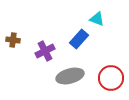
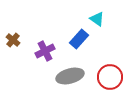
cyan triangle: rotated 14 degrees clockwise
brown cross: rotated 32 degrees clockwise
red circle: moved 1 px left, 1 px up
